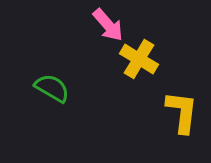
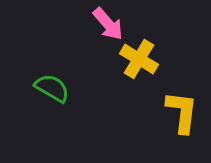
pink arrow: moved 1 px up
